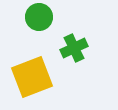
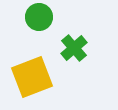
green cross: rotated 16 degrees counterclockwise
